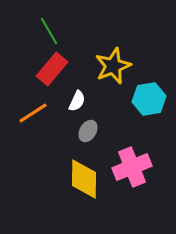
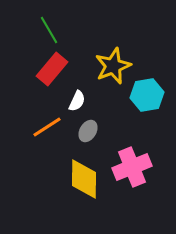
green line: moved 1 px up
cyan hexagon: moved 2 px left, 4 px up
orange line: moved 14 px right, 14 px down
